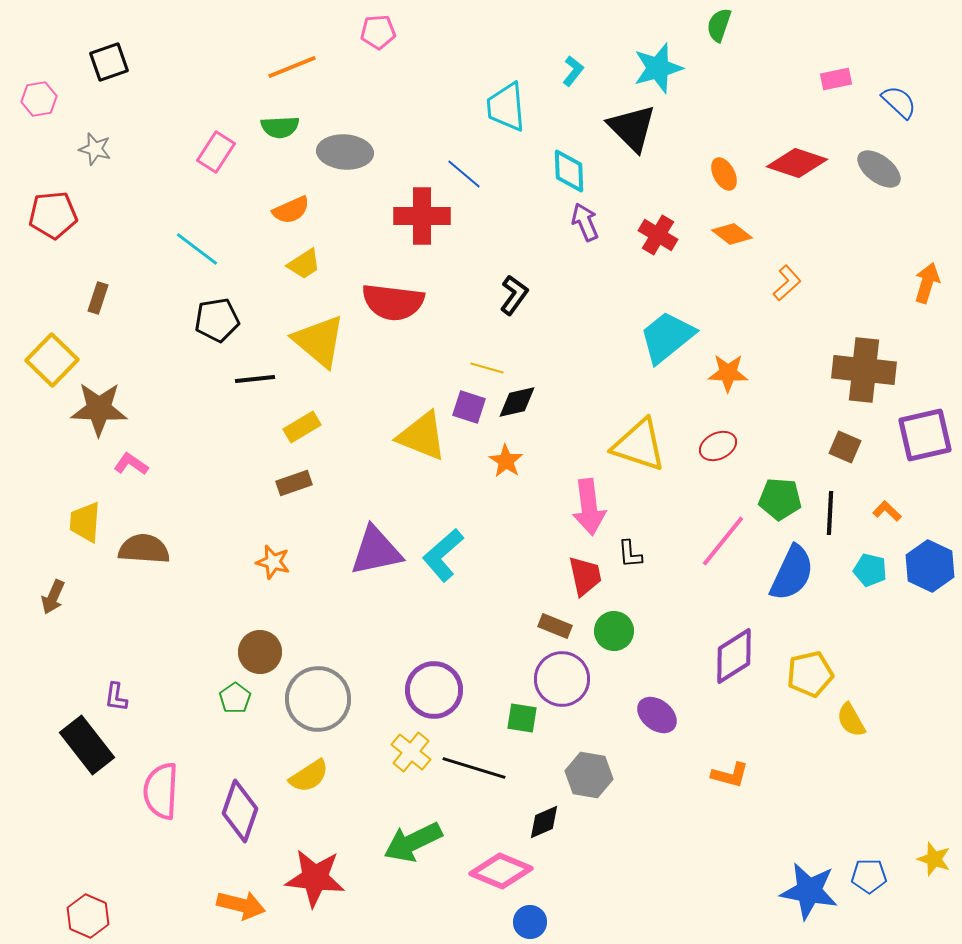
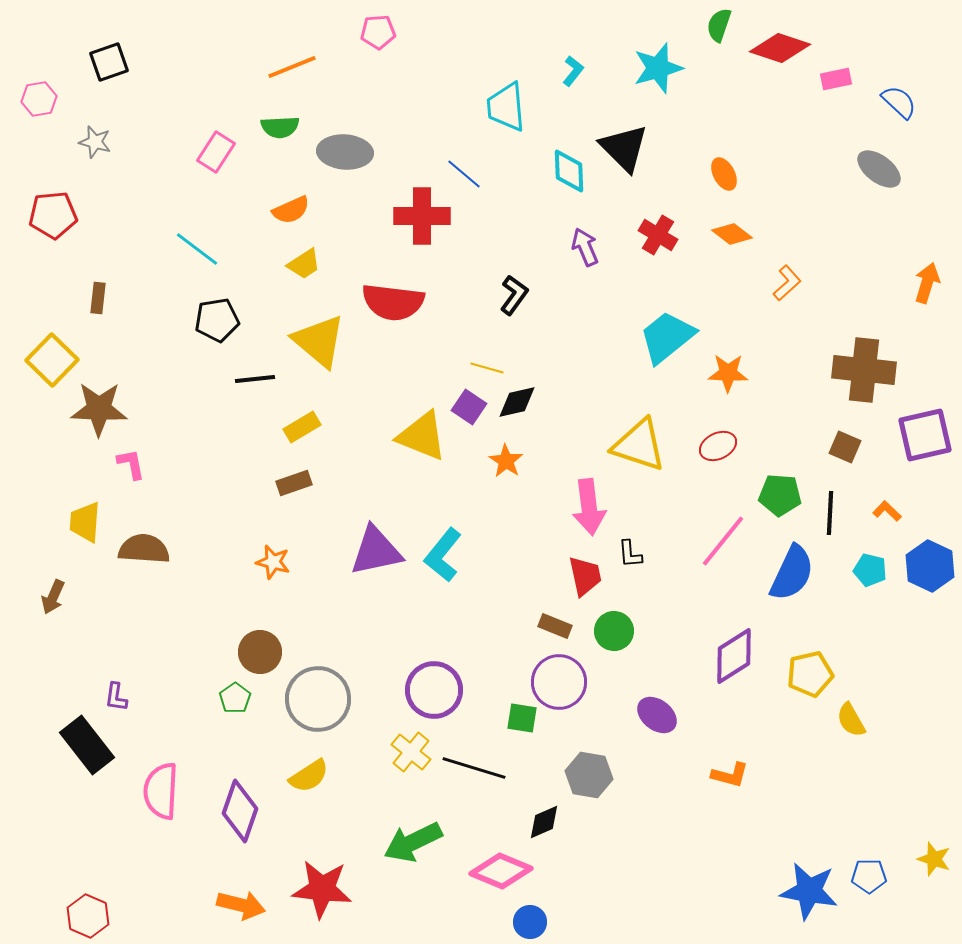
black triangle at (632, 128): moved 8 px left, 20 px down
gray star at (95, 149): moved 7 px up
red diamond at (797, 163): moved 17 px left, 115 px up
purple arrow at (585, 222): moved 25 px down
brown rectangle at (98, 298): rotated 12 degrees counterclockwise
purple square at (469, 407): rotated 16 degrees clockwise
pink L-shape at (131, 464): rotated 44 degrees clockwise
green pentagon at (780, 499): moved 4 px up
cyan L-shape at (443, 555): rotated 10 degrees counterclockwise
purple circle at (562, 679): moved 3 px left, 3 px down
red star at (315, 878): moved 7 px right, 11 px down
